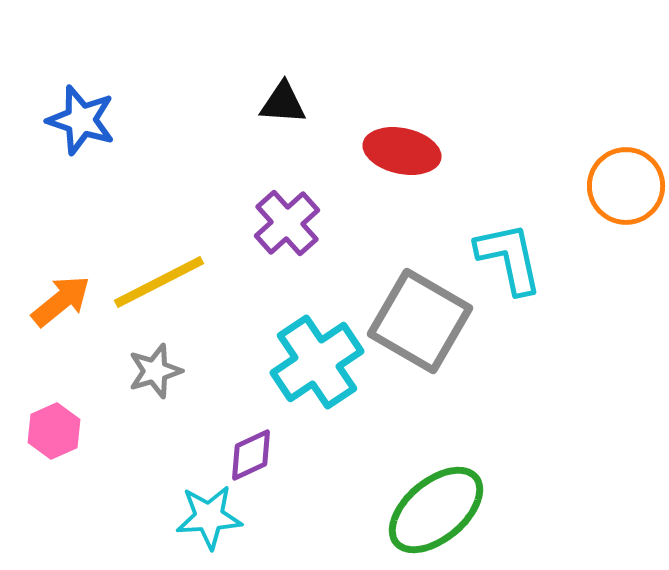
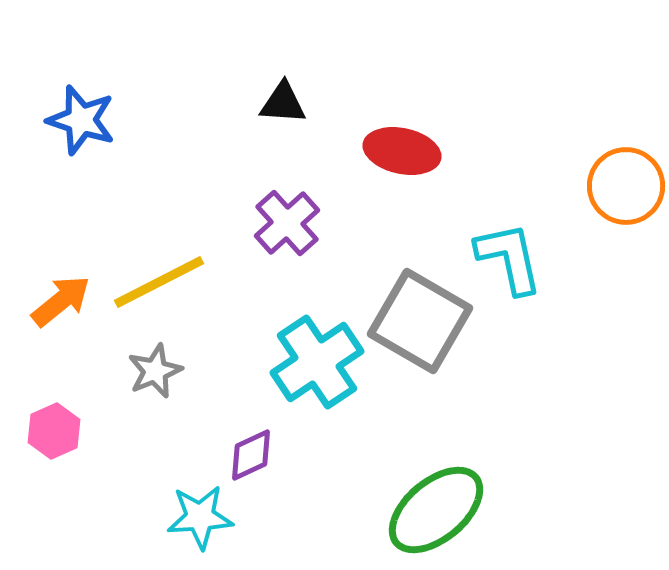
gray star: rotated 6 degrees counterclockwise
cyan star: moved 9 px left
